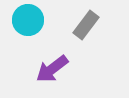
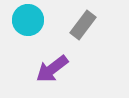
gray rectangle: moved 3 px left
